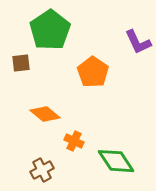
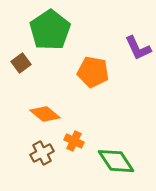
purple L-shape: moved 6 px down
brown square: rotated 30 degrees counterclockwise
orange pentagon: rotated 24 degrees counterclockwise
brown cross: moved 17 px up
